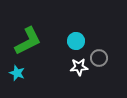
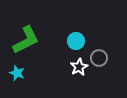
green L-shape: moved 2 px left, 1 px up
white star: rotated 24 degrees counterclockwise
